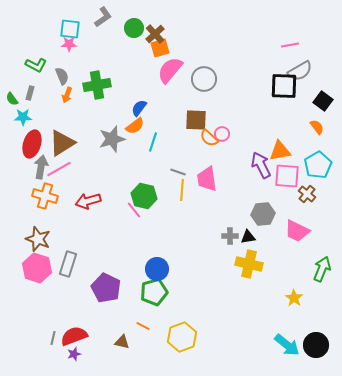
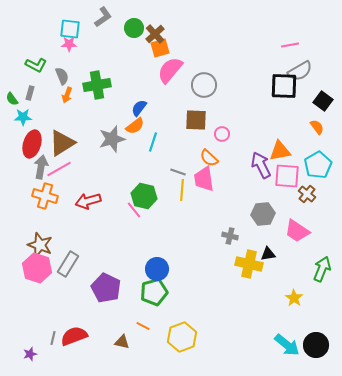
gray circle at (204, 79): moved 6 px down
orange semicircle at (209, 138): moved 20 px down
pink trapezoid at (207, 179): moved 3 px left
pink trapezoid at (297, 231): rotated 8 degrees clockwise
gray cross at (230, 236): rotated 14 degrees clockwise
black triangle at (248, 237): moved 20 px right, 17 px down
brown star at (38, 239): moved 2 px right, 6 px down
gray rectangle at (68, 264): rotated 15 degrees clockwise
purple star at (74, 354): moved 44 px left
